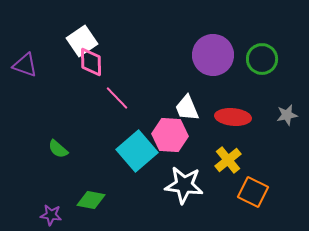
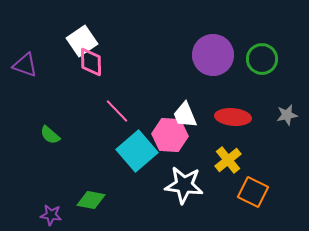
pink line: moved 13 px down
white trapezoid: moved 2 px left, 7 px down
green semicircle: moved 8 px left, 14 px up
